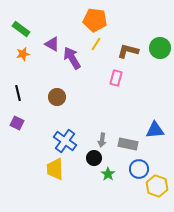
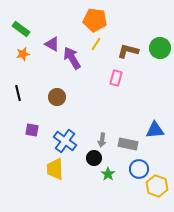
purple square: moved 15 px right, 7 px down; rotated 16 degrees counterclockwise
